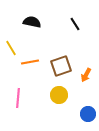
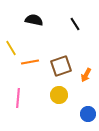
black semicircle: moved 2 px right, 2 px up
